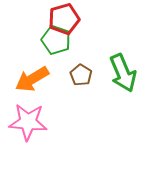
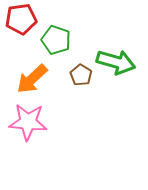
red pentagon: moved 43 px left; rotated 8 degrees clockwise
green arrow: moved 7 px left, 11 px up; rotated 51 degrees counterclockwise
orange arrow: rotated 12 degrees counterclockwise
